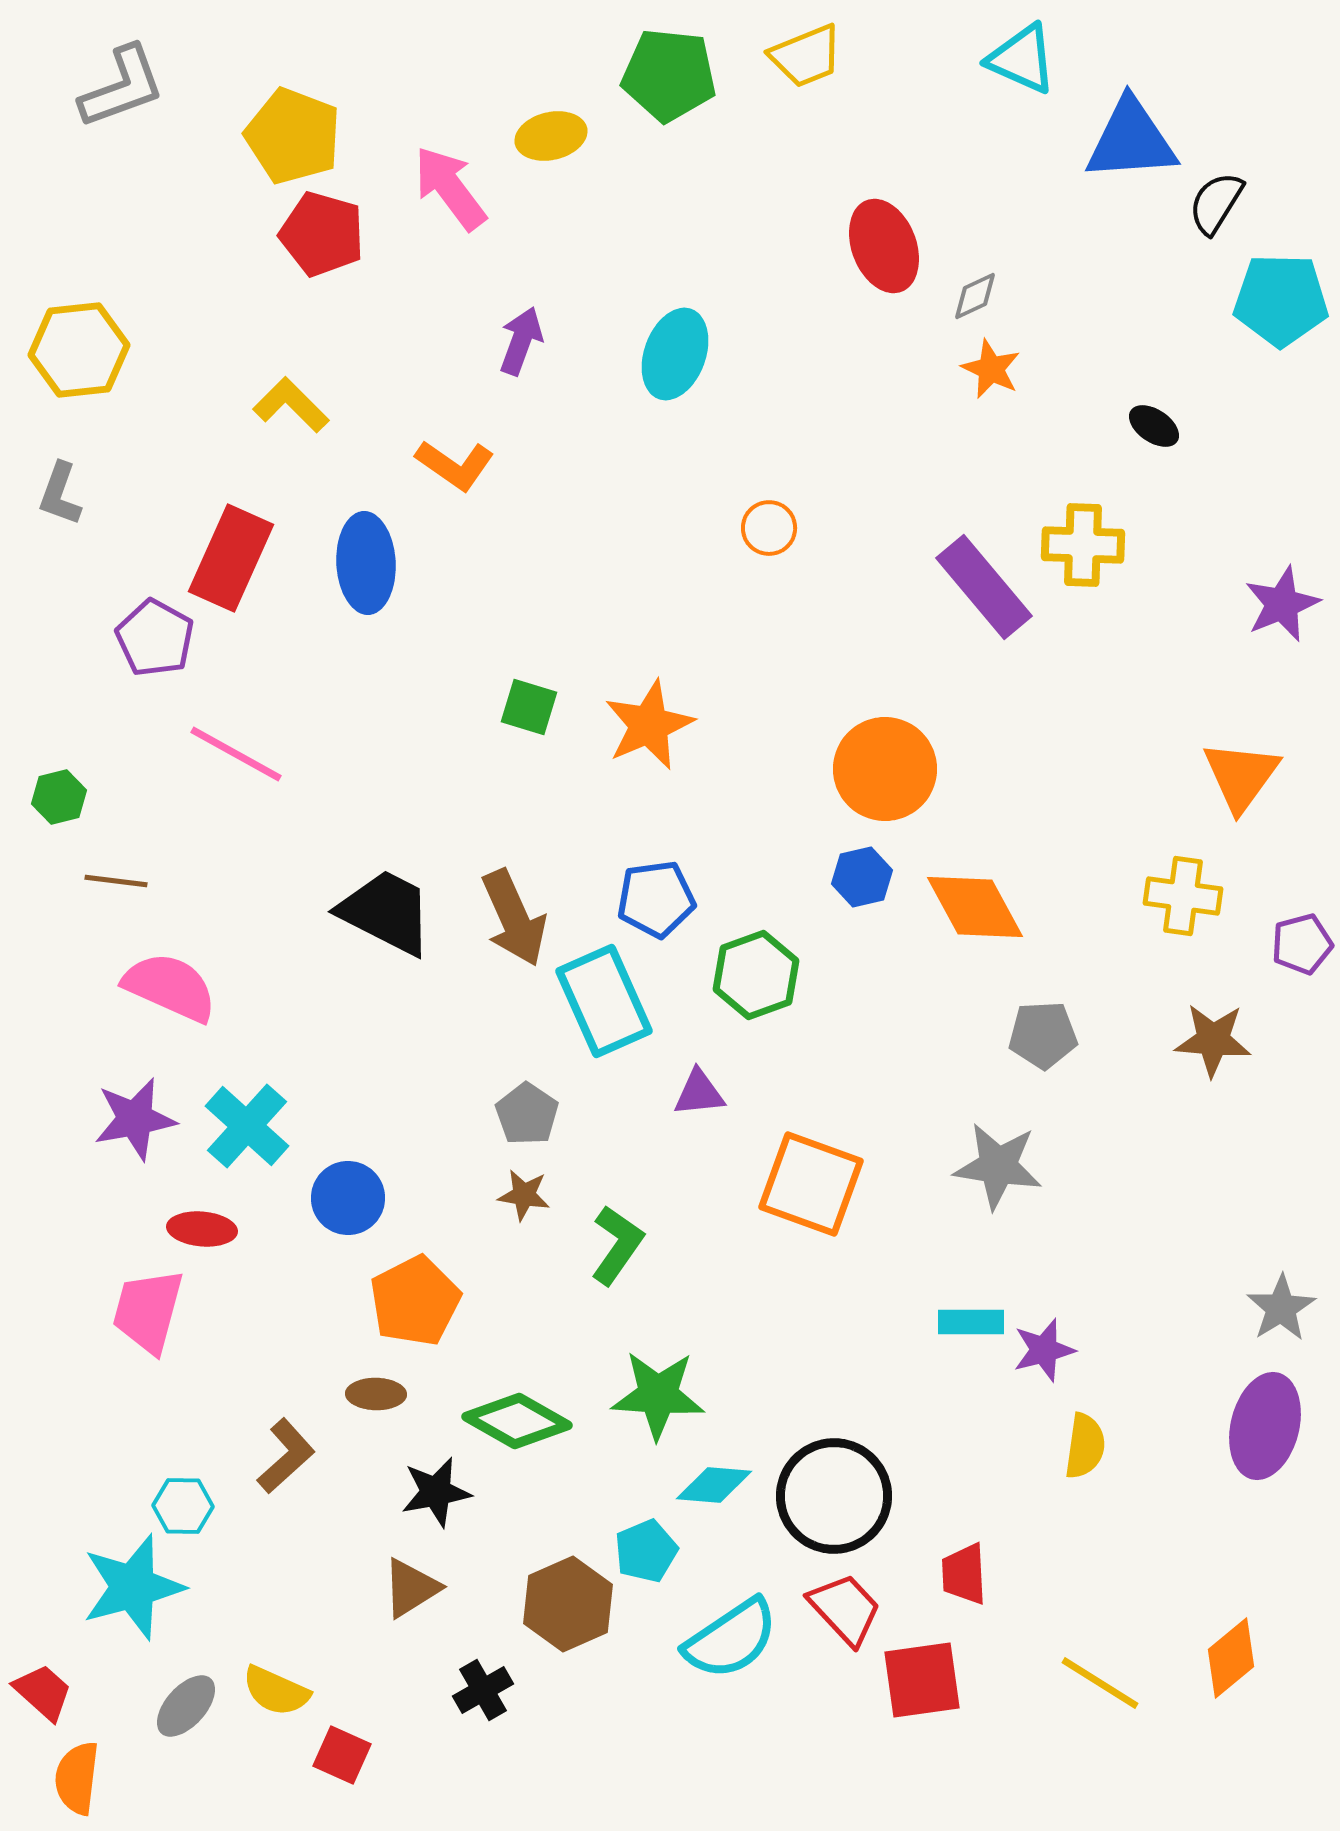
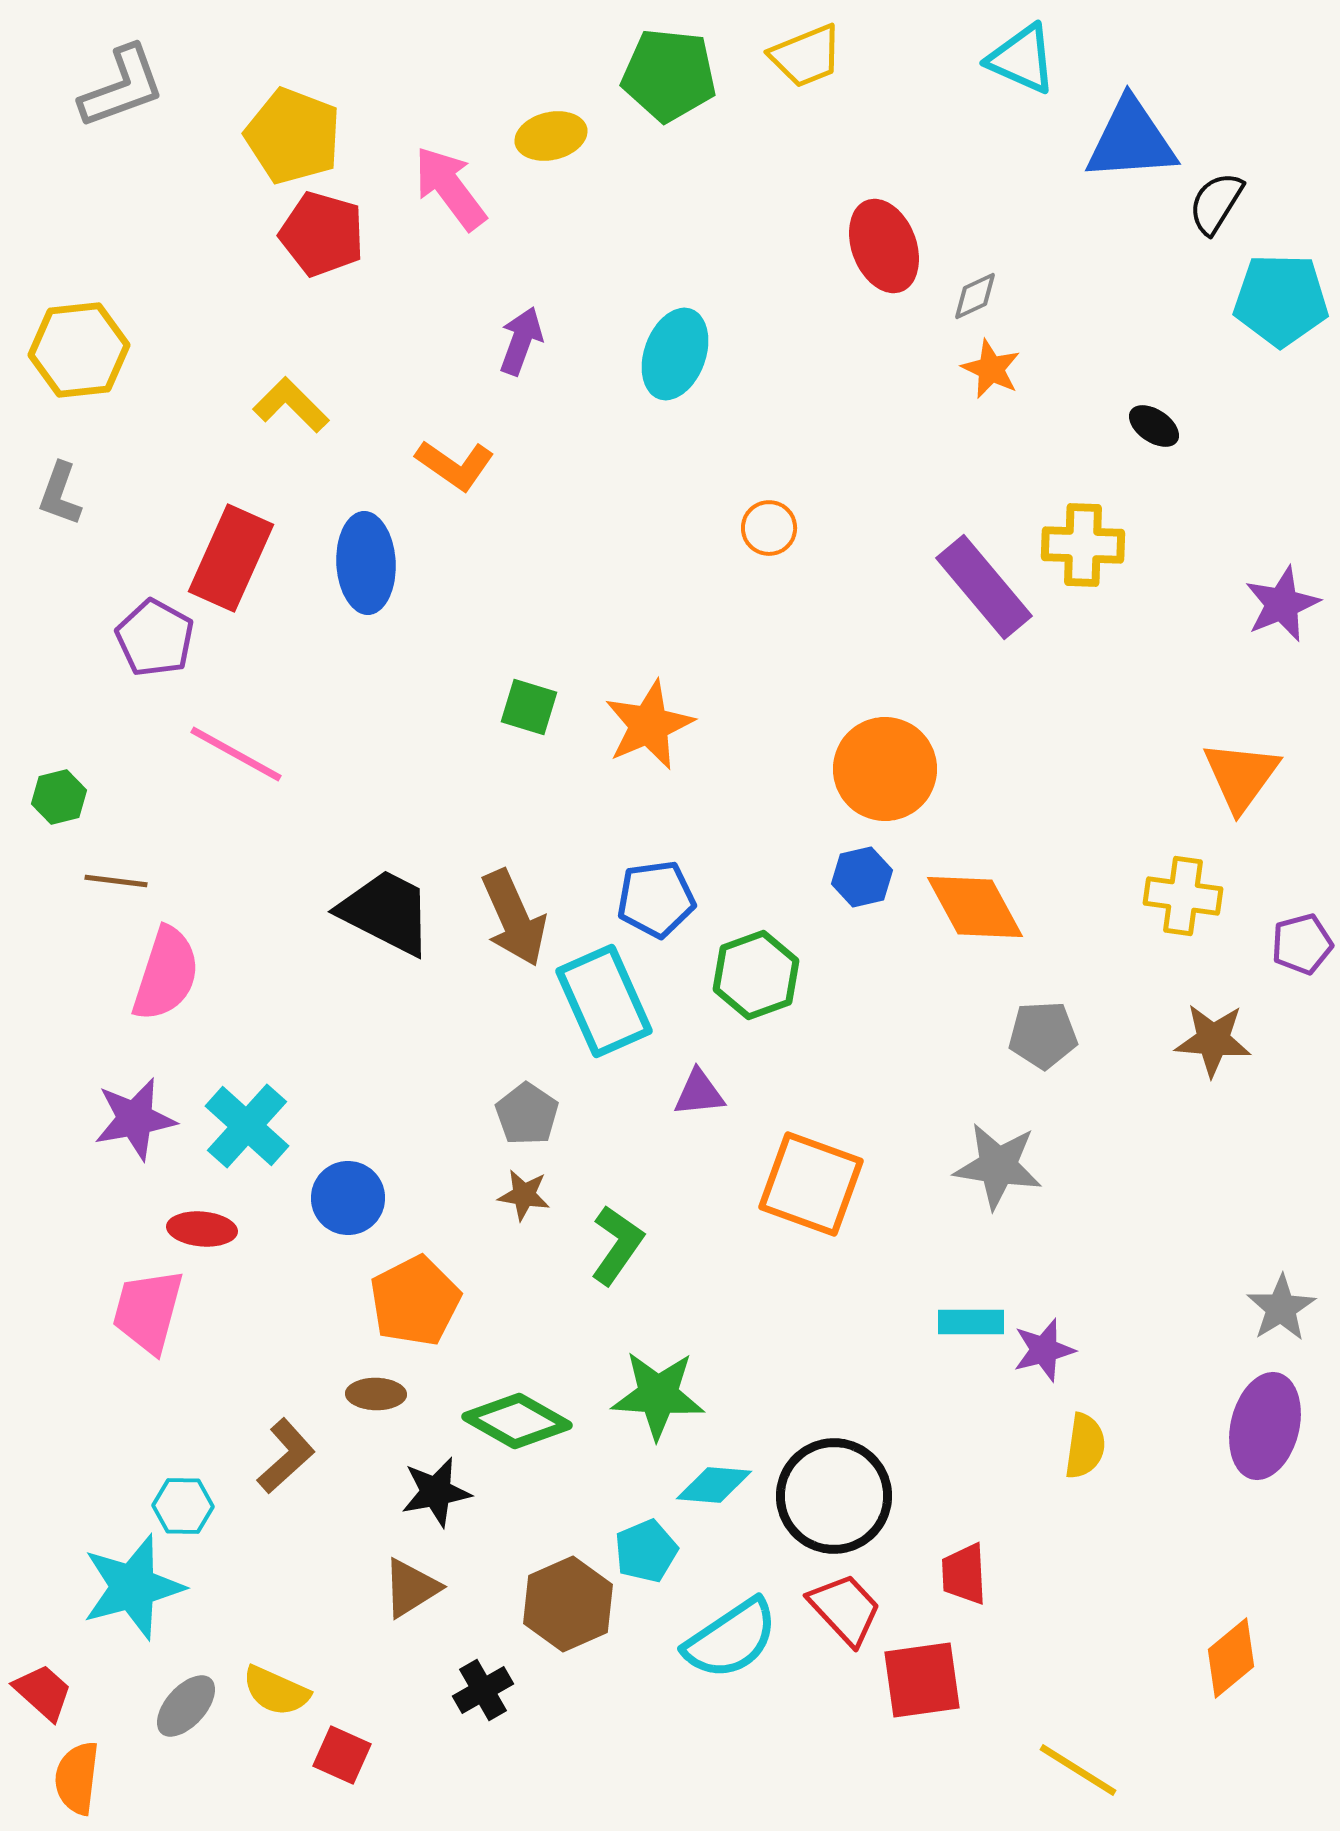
pink semicircle at (170, 987): moved 4 px left, 13 px up; rotated 84 degrees clockwise
yellow line at (1100, 1683): moved 22 px left, 87 px down
